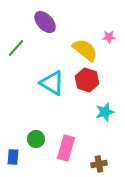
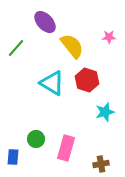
yellow semicircle: moved 13 px left, 4 px up; rotated 12 degrees clockwise
brown cross: moved 2 px right
